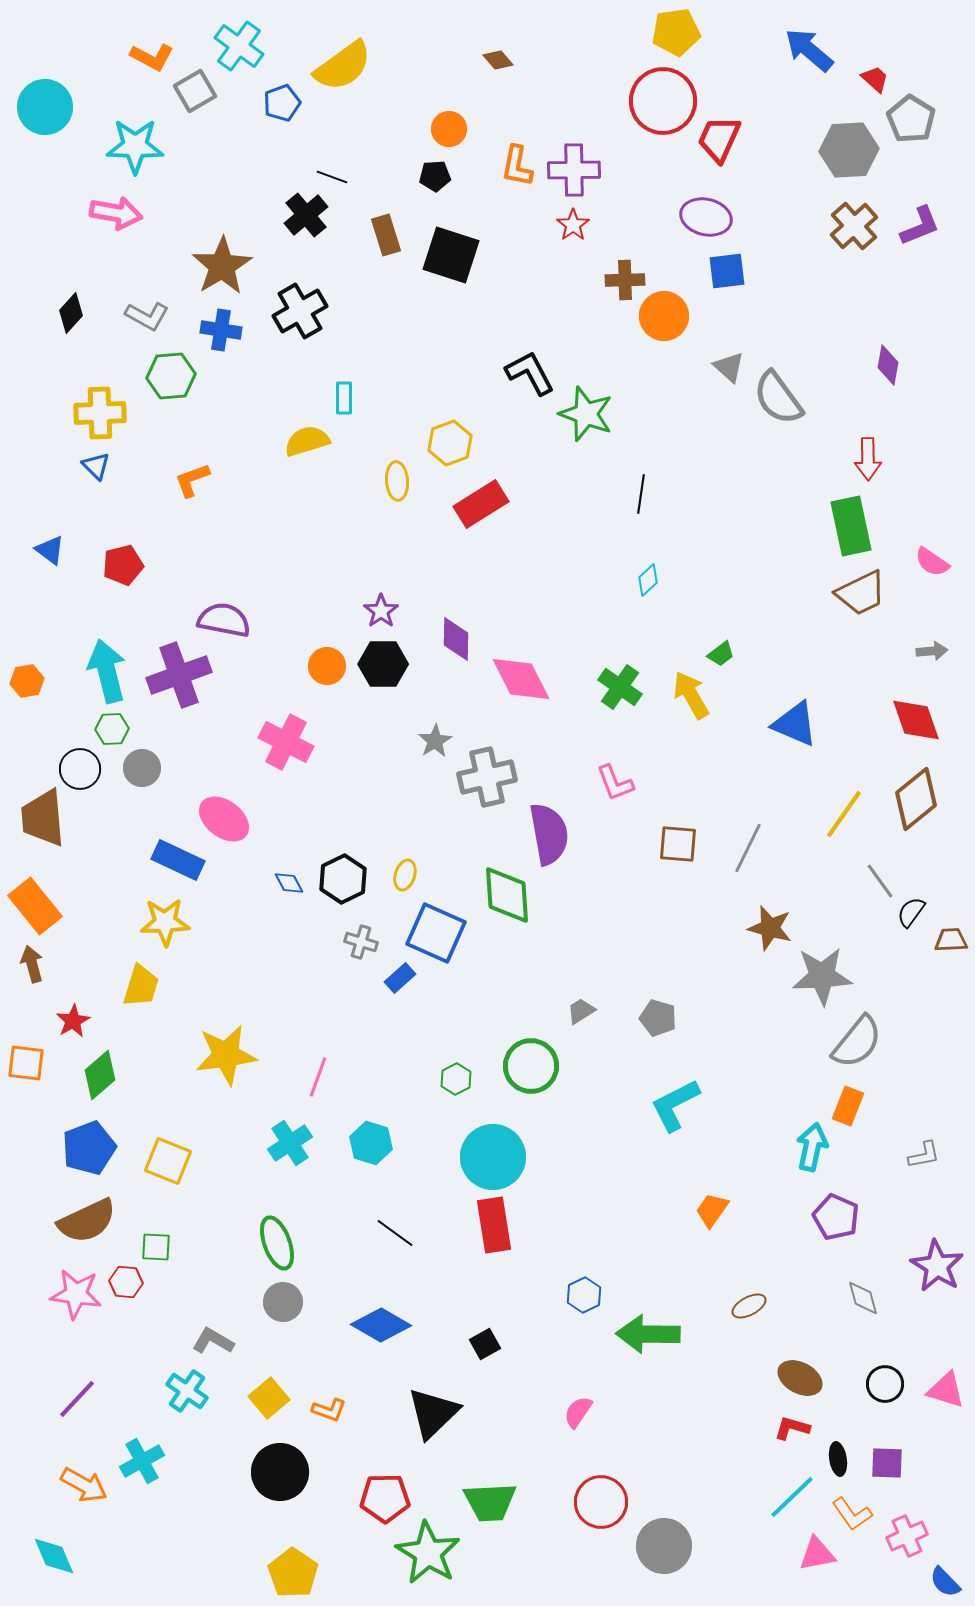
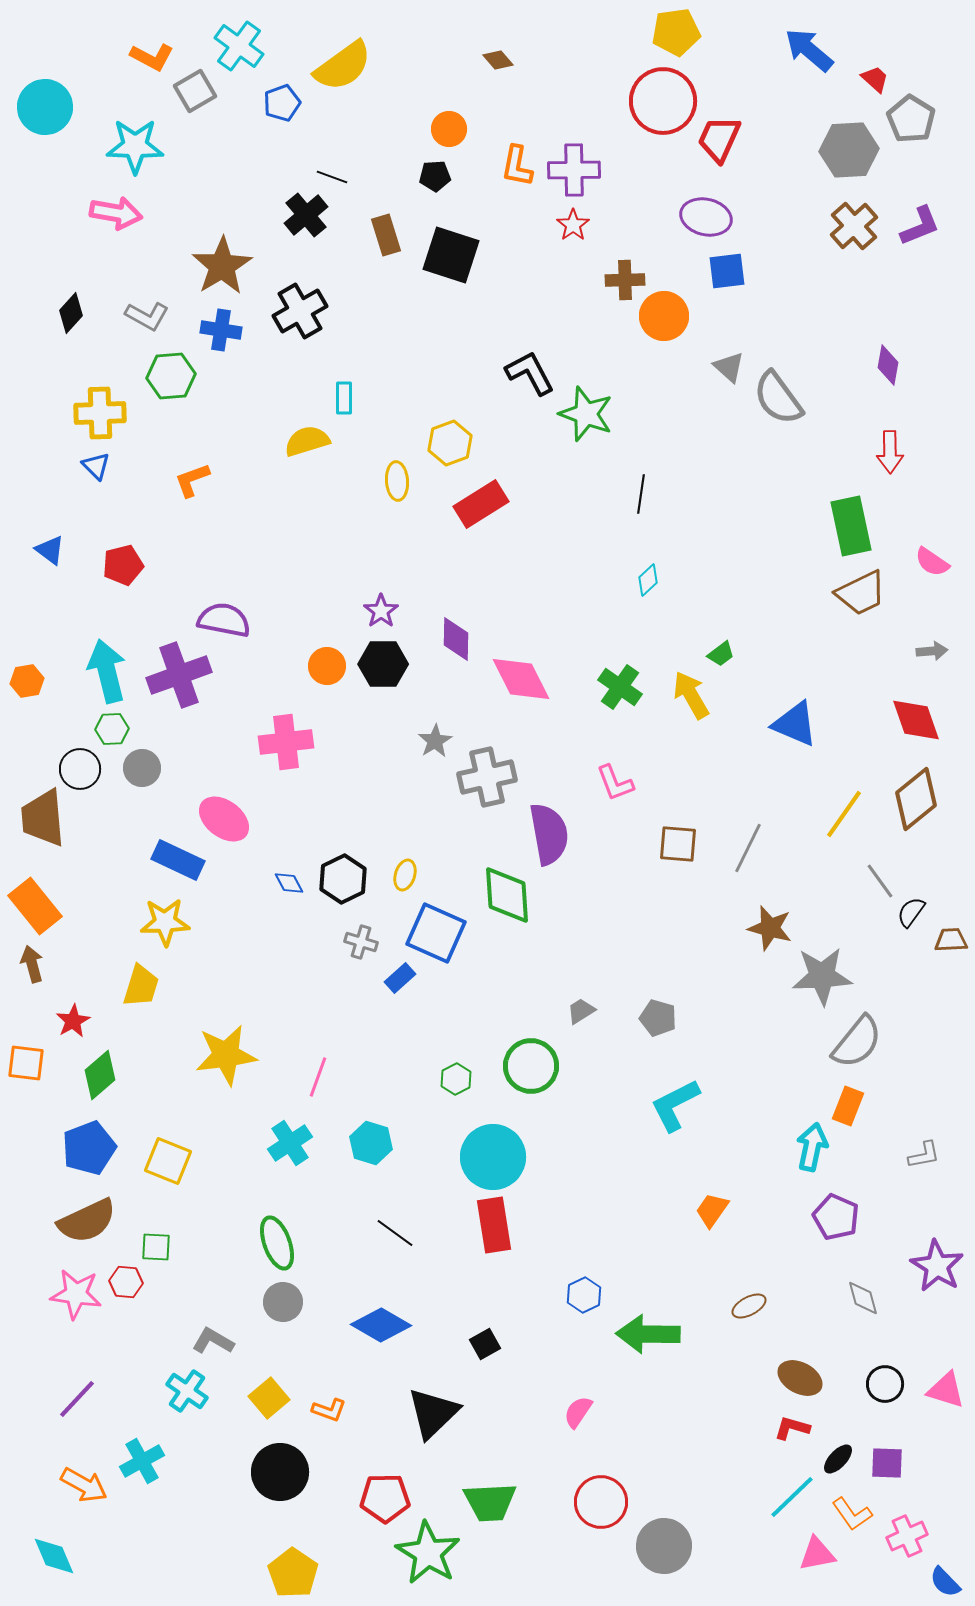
red arrow at (868, 459): moved 22 px right, 7 px up
pink cross at (286, 742): rotated 34 degrees counterclockwise
black ellipse at (838, 1459): rotated 52 degrees clockwise
